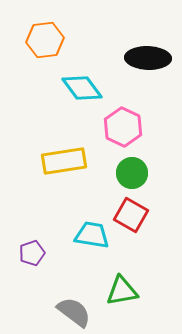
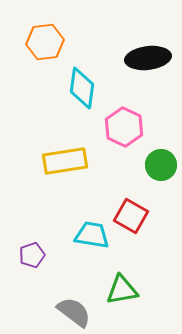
orange hexagon: moved 2 px down
black ellipse: rotated 9 degrees counterclockwise
cyan diamond: rotated 45 degrees clockwise
pink hexagon: moved 1 px right
yellow rectangle: moved 1 px right
green circle: moved 29 px right, 8 px up
red square: moved 1 px down
purple pentagon: moved 2 px down
green triangle: moved 1 px up
